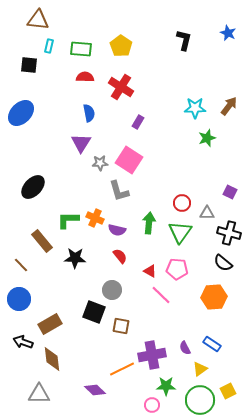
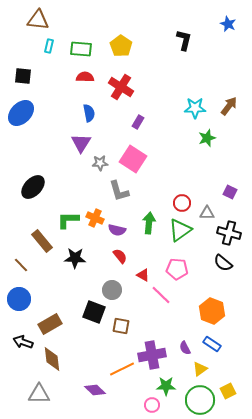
blue star at (228, 33): moved 9 px up
black square at (29, 65): moved 6 px left, 11 px down
pink square at (129, 160): moved 4 px right, 1 px up
green triangle at (180, 232): moved 2 px up; rotated 20 degrees clockwise
red triangle at (150, 271): moved 7 px left, 4 px down
orange hexagon at (214, 297): moved 2 px left, 14 px down; rotated 25 degrees clockwise
